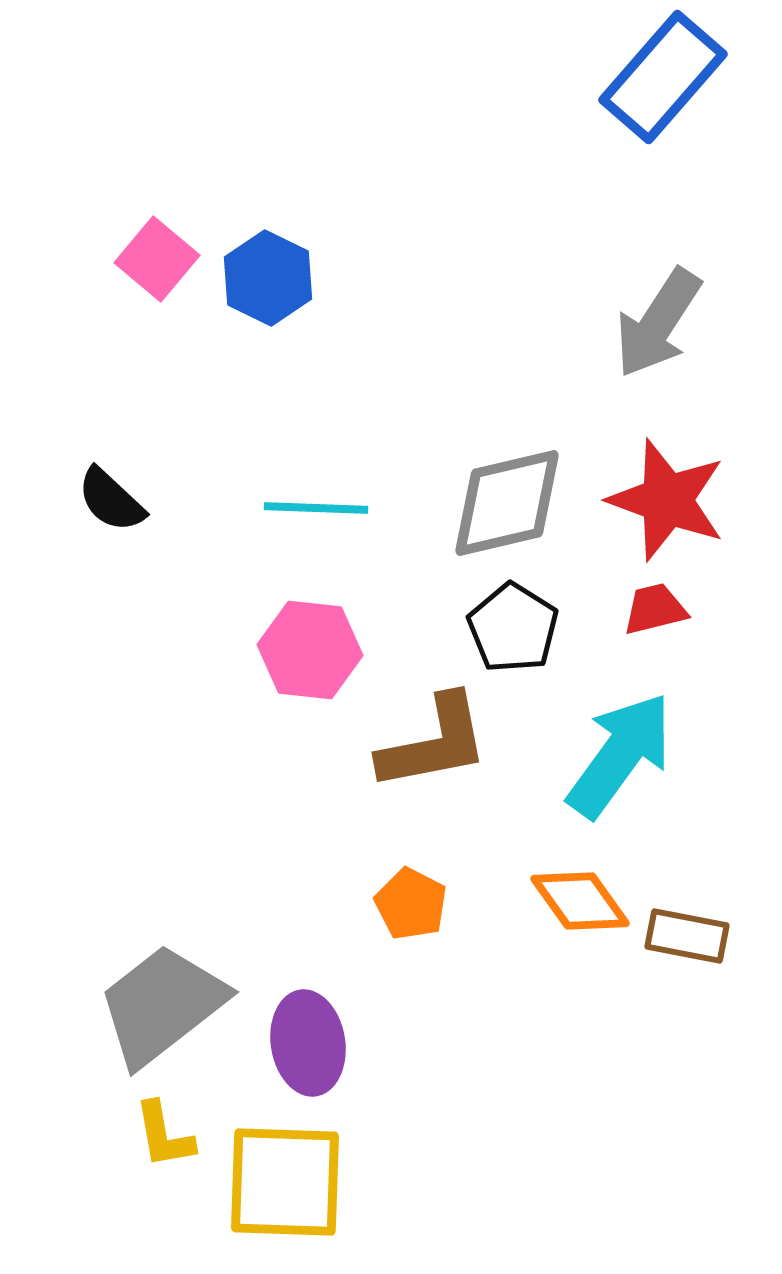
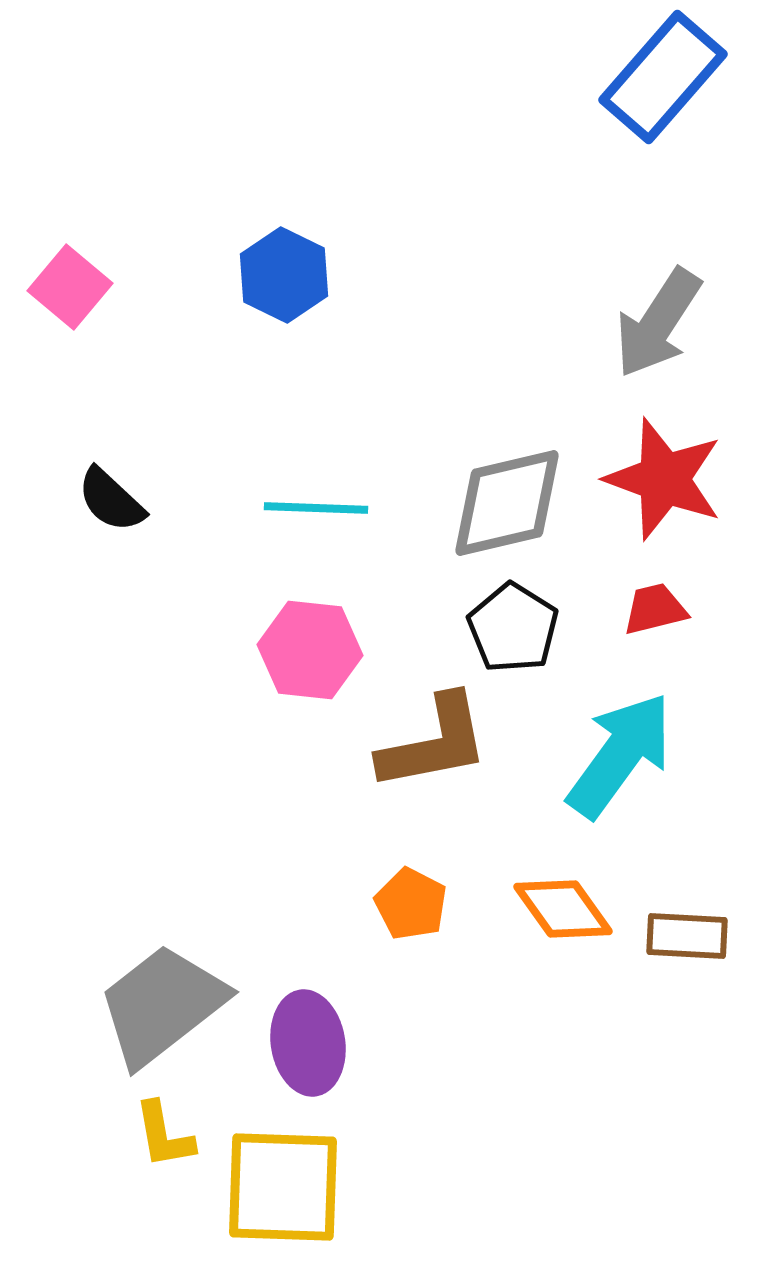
pink square: moved 87 px left, 28 px down
blue hexagon: moved 16 px right, 3 px up
red star: moved 3 px left, 21 px up
orange diamond: moved 17 px left, 8 px down
brown rectangle: rotated 8 degrees counterclockwise
yellow square: moved 2 px left, 5 px down
